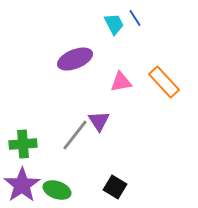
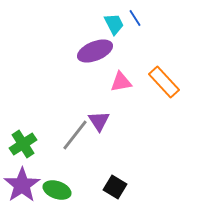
purple ellipse: moved 20 px right, 8 px up
green cross: rotated 28 degrees counterclockwise
